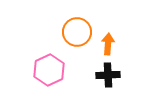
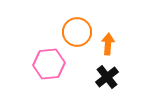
pink hexagon: moved 6 px up; rotated 20 degrees clockwise
black cross: moved 1 px left, 2 px down; rotated 35 degrees counterclockwise
